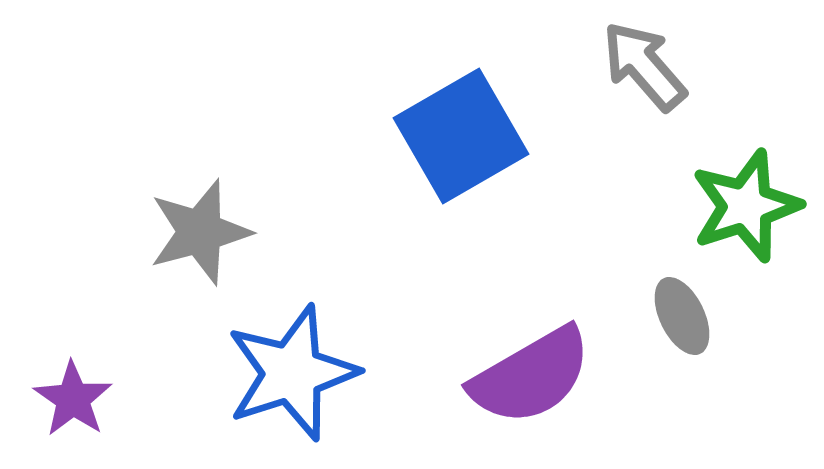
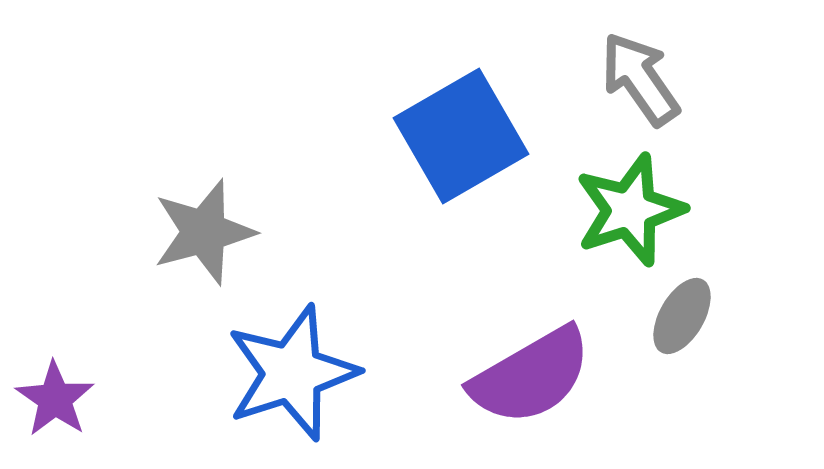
gray arrow: moved 4 px left, 13 px down; rotated 6 degrees clockwise
green star: moved 116 px left, 4 px down
gray star: moved 4 px right
gray ellipse: rotated 56 degrees clockwise
purple star: moved 18 px left
